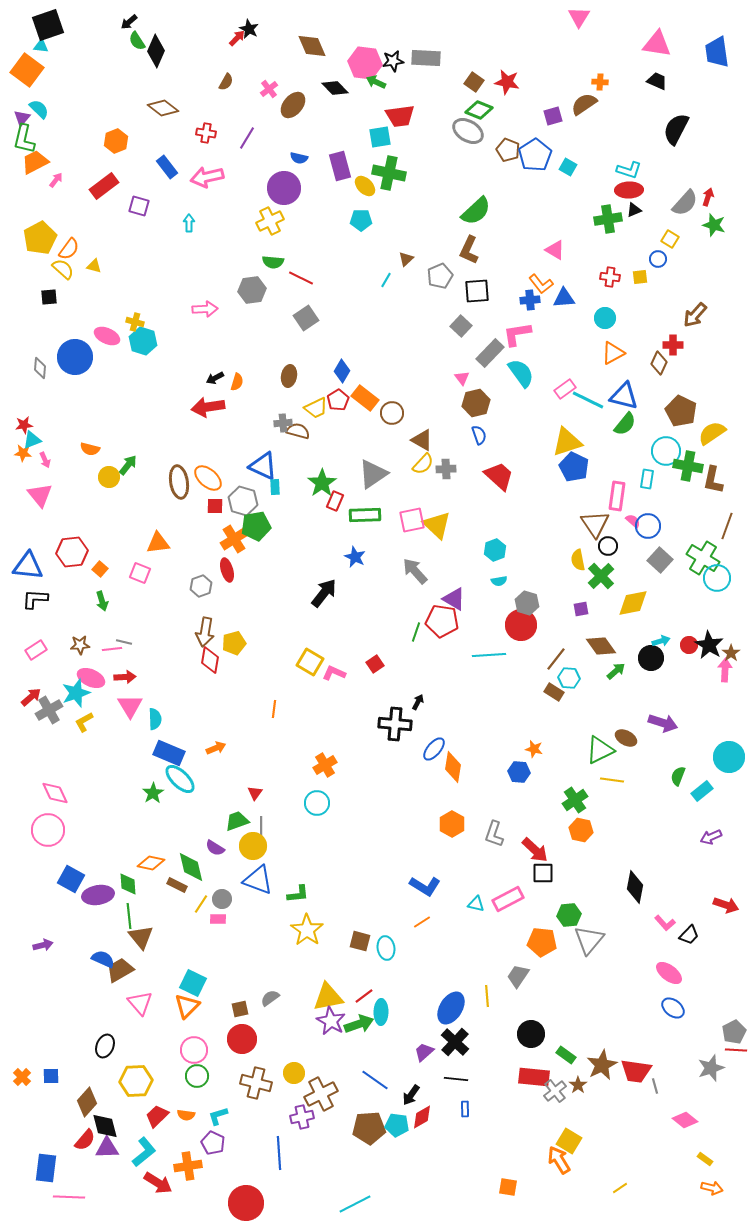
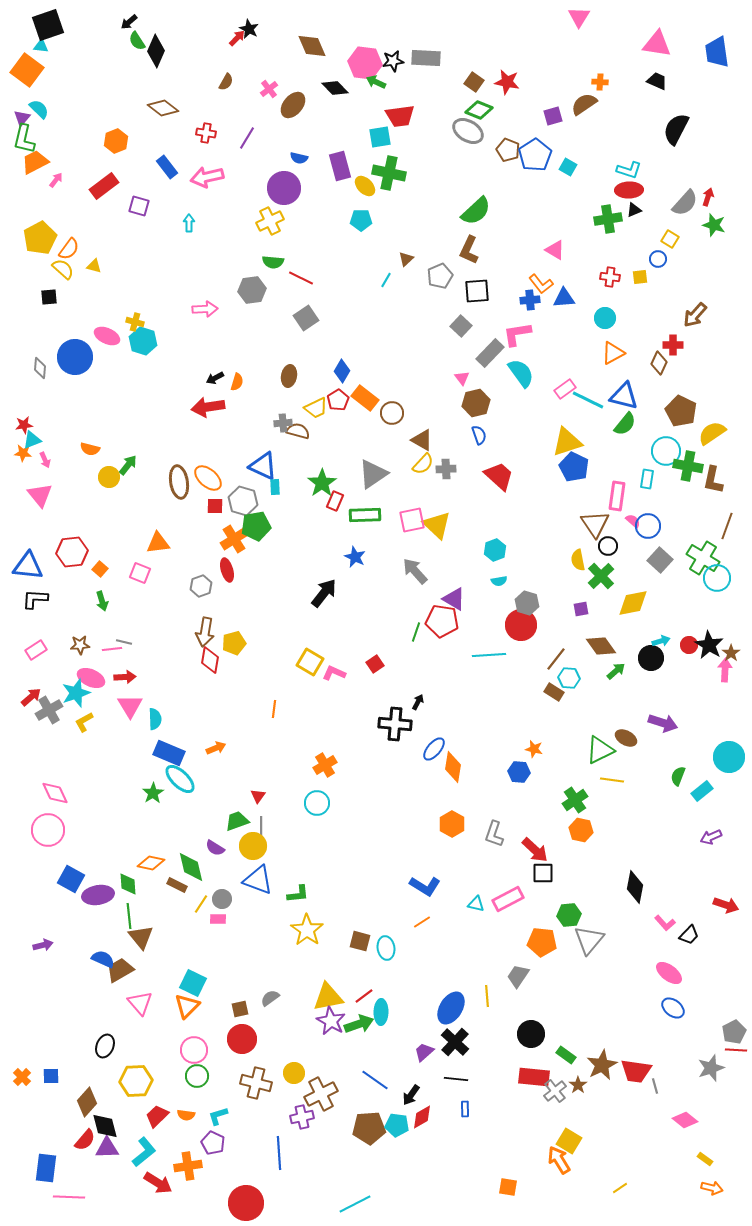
red triangle at (255, 793): moved 3 px right, 3 px down
